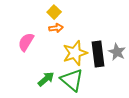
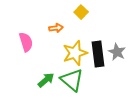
yellow square: moved 27 px right
pink semicircle: rotated 132 degrees clockwise
green arrow: moved 1 px down
